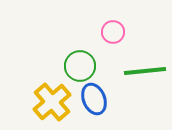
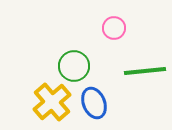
pink circle: moved 1 px right, 4 px up
green circle: moved 6 px left
blue ellipse: moved 4 px down
